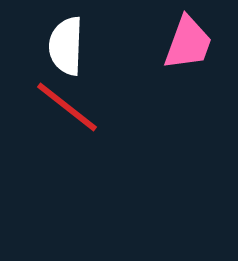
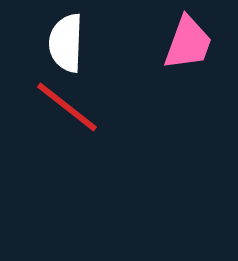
white semicircle: moved 3 px up
